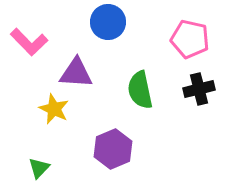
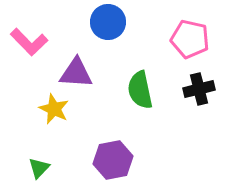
purple hexagon: moved 11 px down; rotated 12 degrees clockwise
